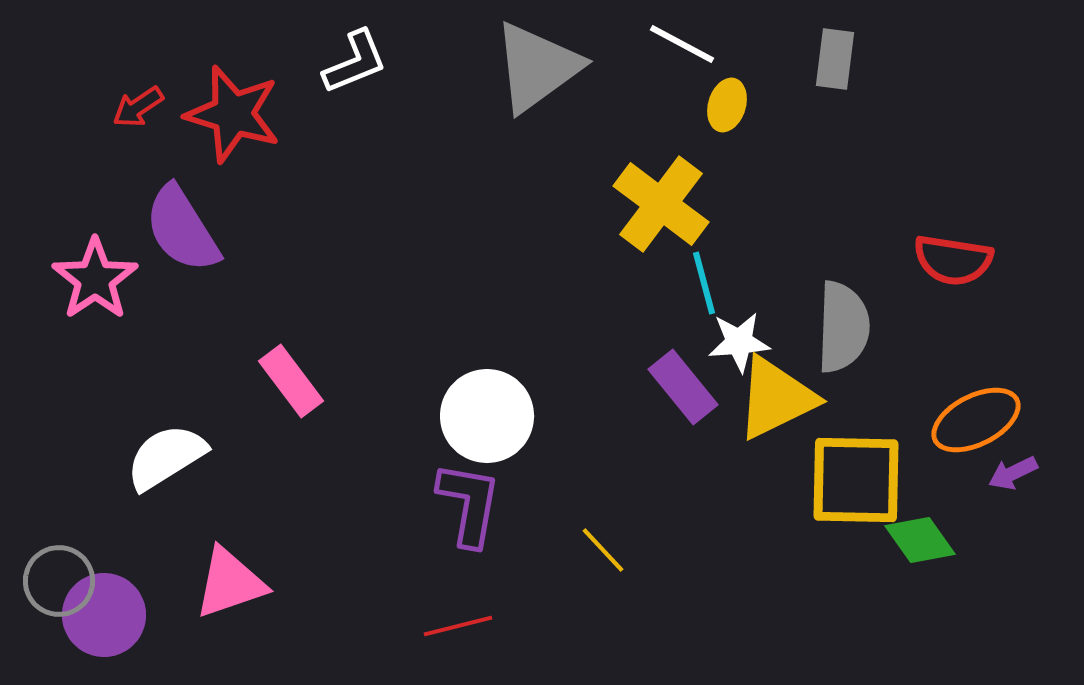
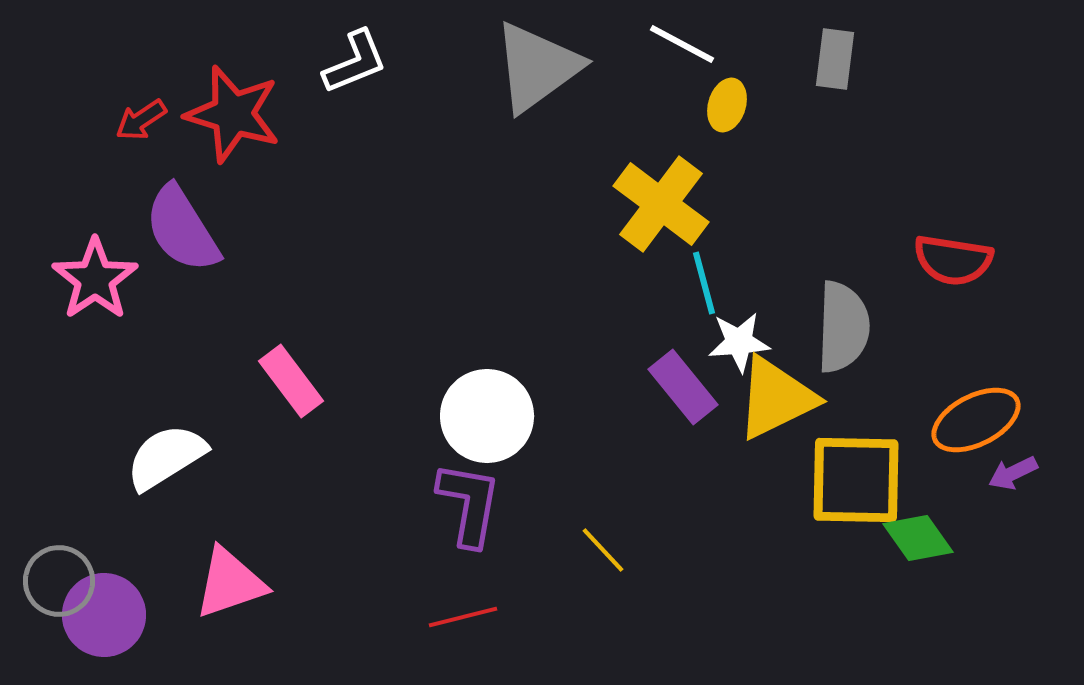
red arrow: moved 3 px right, 13 px down
green diamond: moved 2 px left, 2 px up
red line: moved 5 px right, 9 px up
